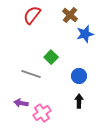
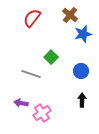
red semicircle: moved 3 px down
blue star: moved 2 px left
blue circle: moved 2 px right, 5 px up
black arrow: moved 3 px right, 1 px up
